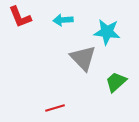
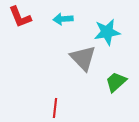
cyan arrow: moved 1 px up
cyan star: rotated 16 degrees counterclockwise
red line: rotated 66 degrees counterclockwise
